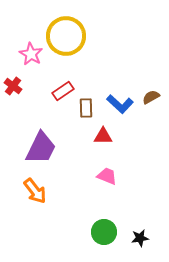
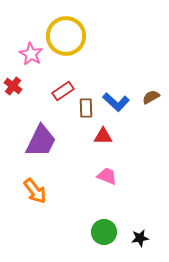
blue L-shape: moved 4 px left, 2 px up
purple trapezoid: moved 7 px up
